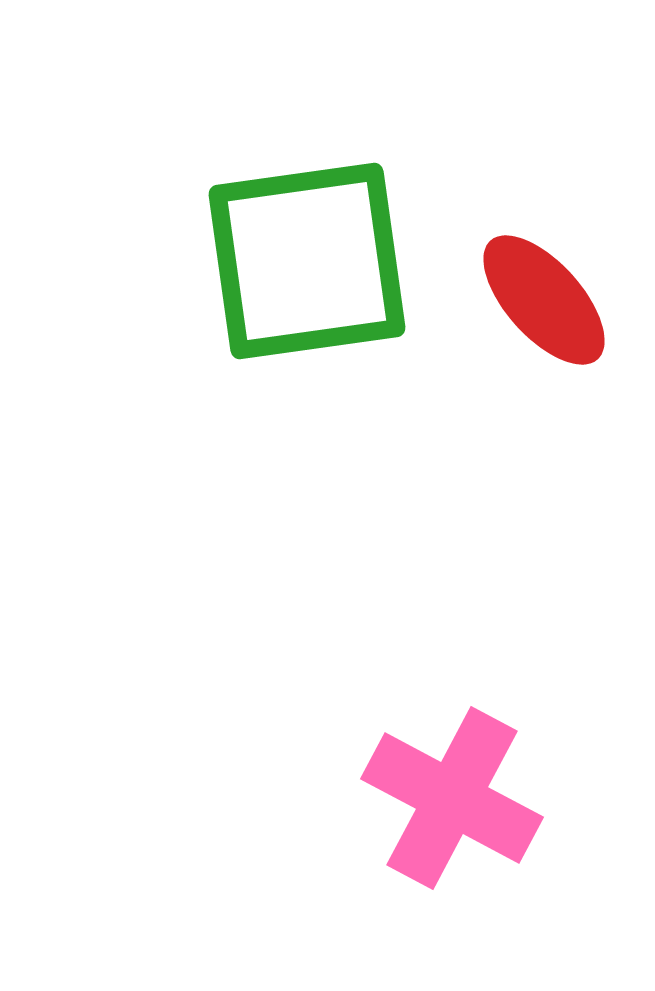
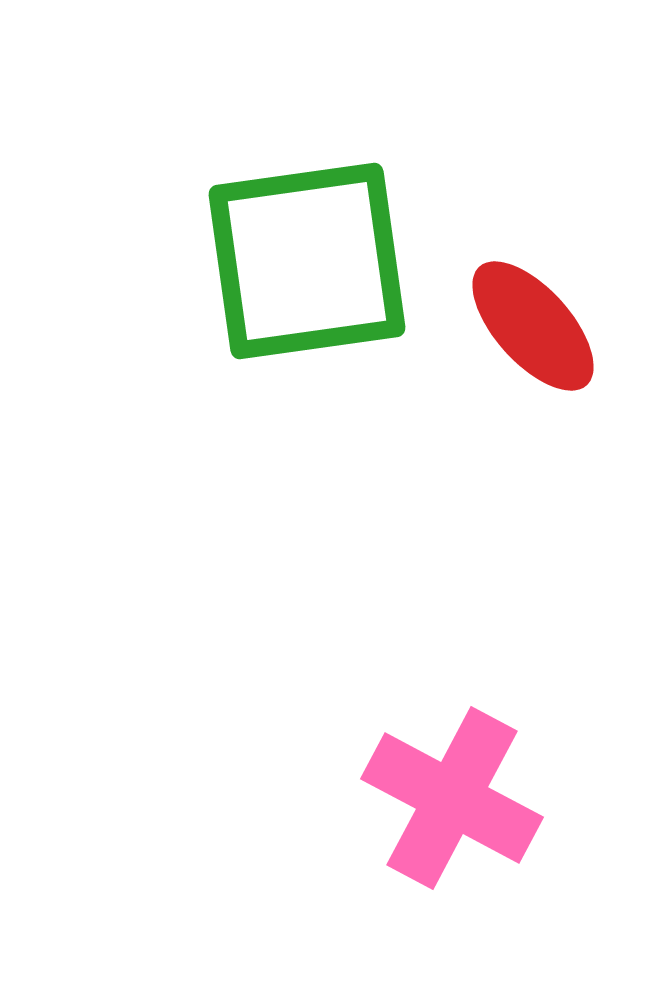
red ellipse: moved 11 px left, 26 px down
